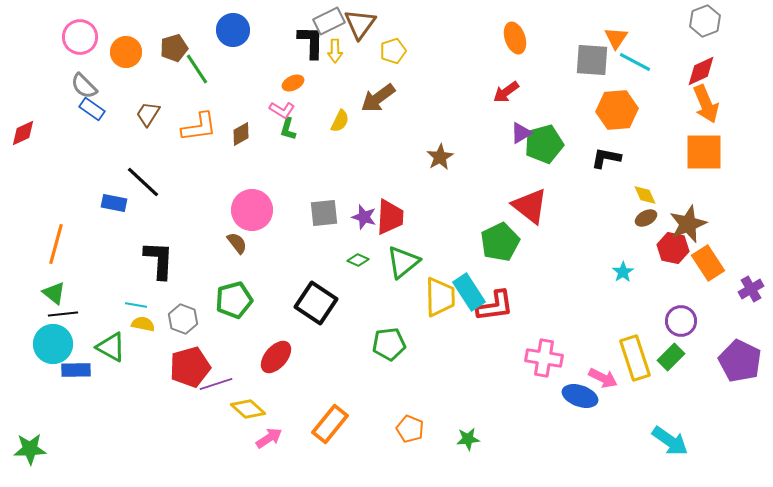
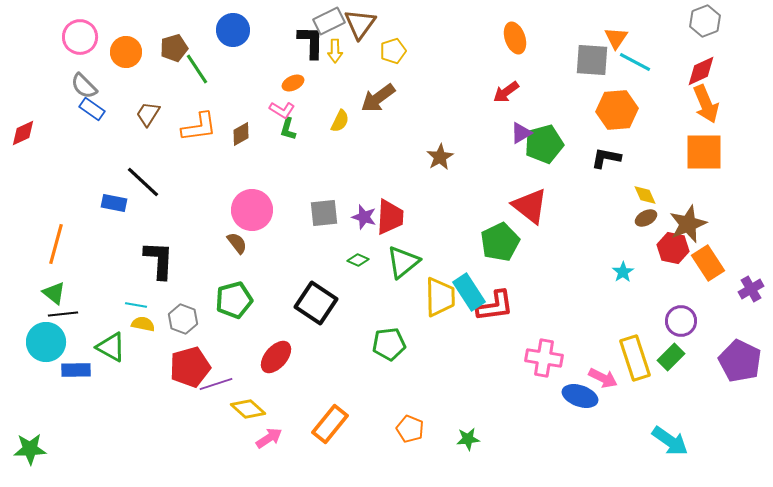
cyan circle at (53, 344): moved 7 px left, 2 px up
